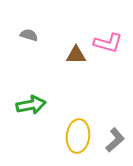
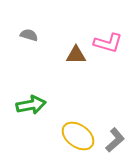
yellow ellipse: rotated 60 degrees counterclockwise
